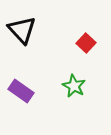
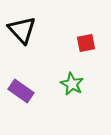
red square: rotated 36 degrees clockwise
green star: moved 2 px left, 2 px up
